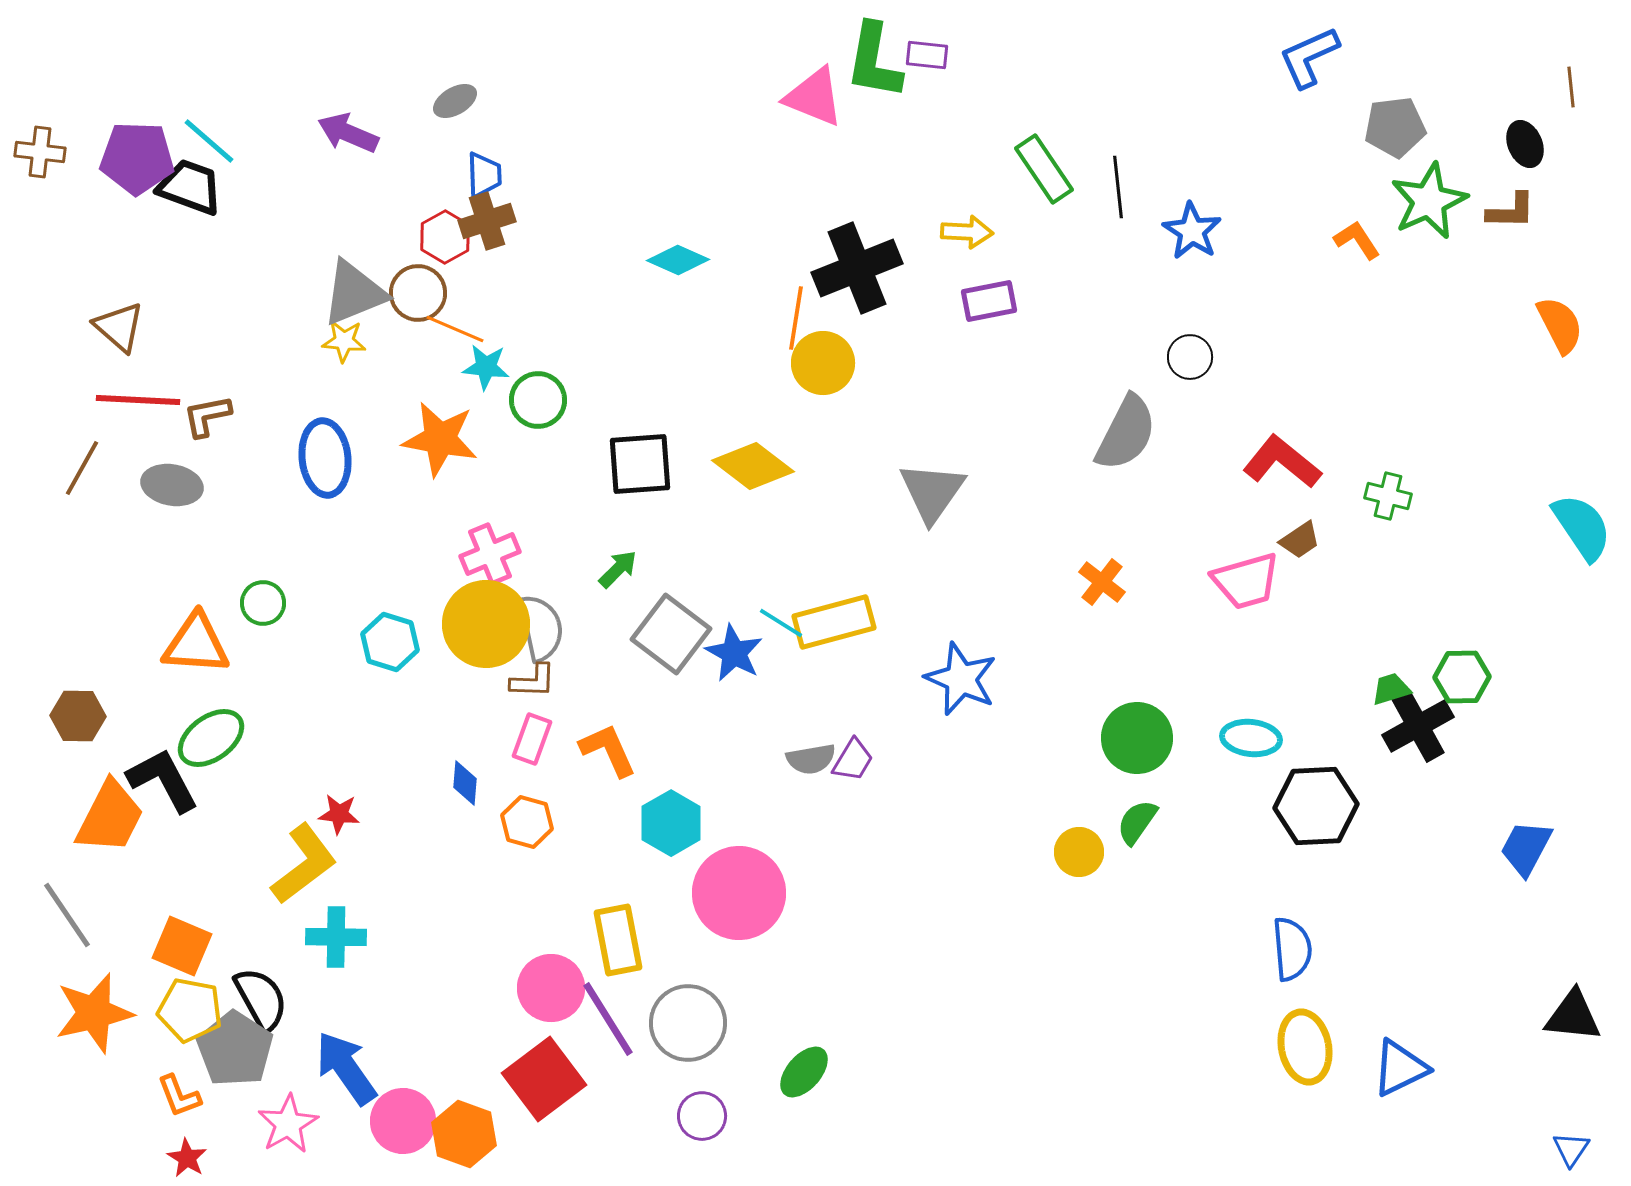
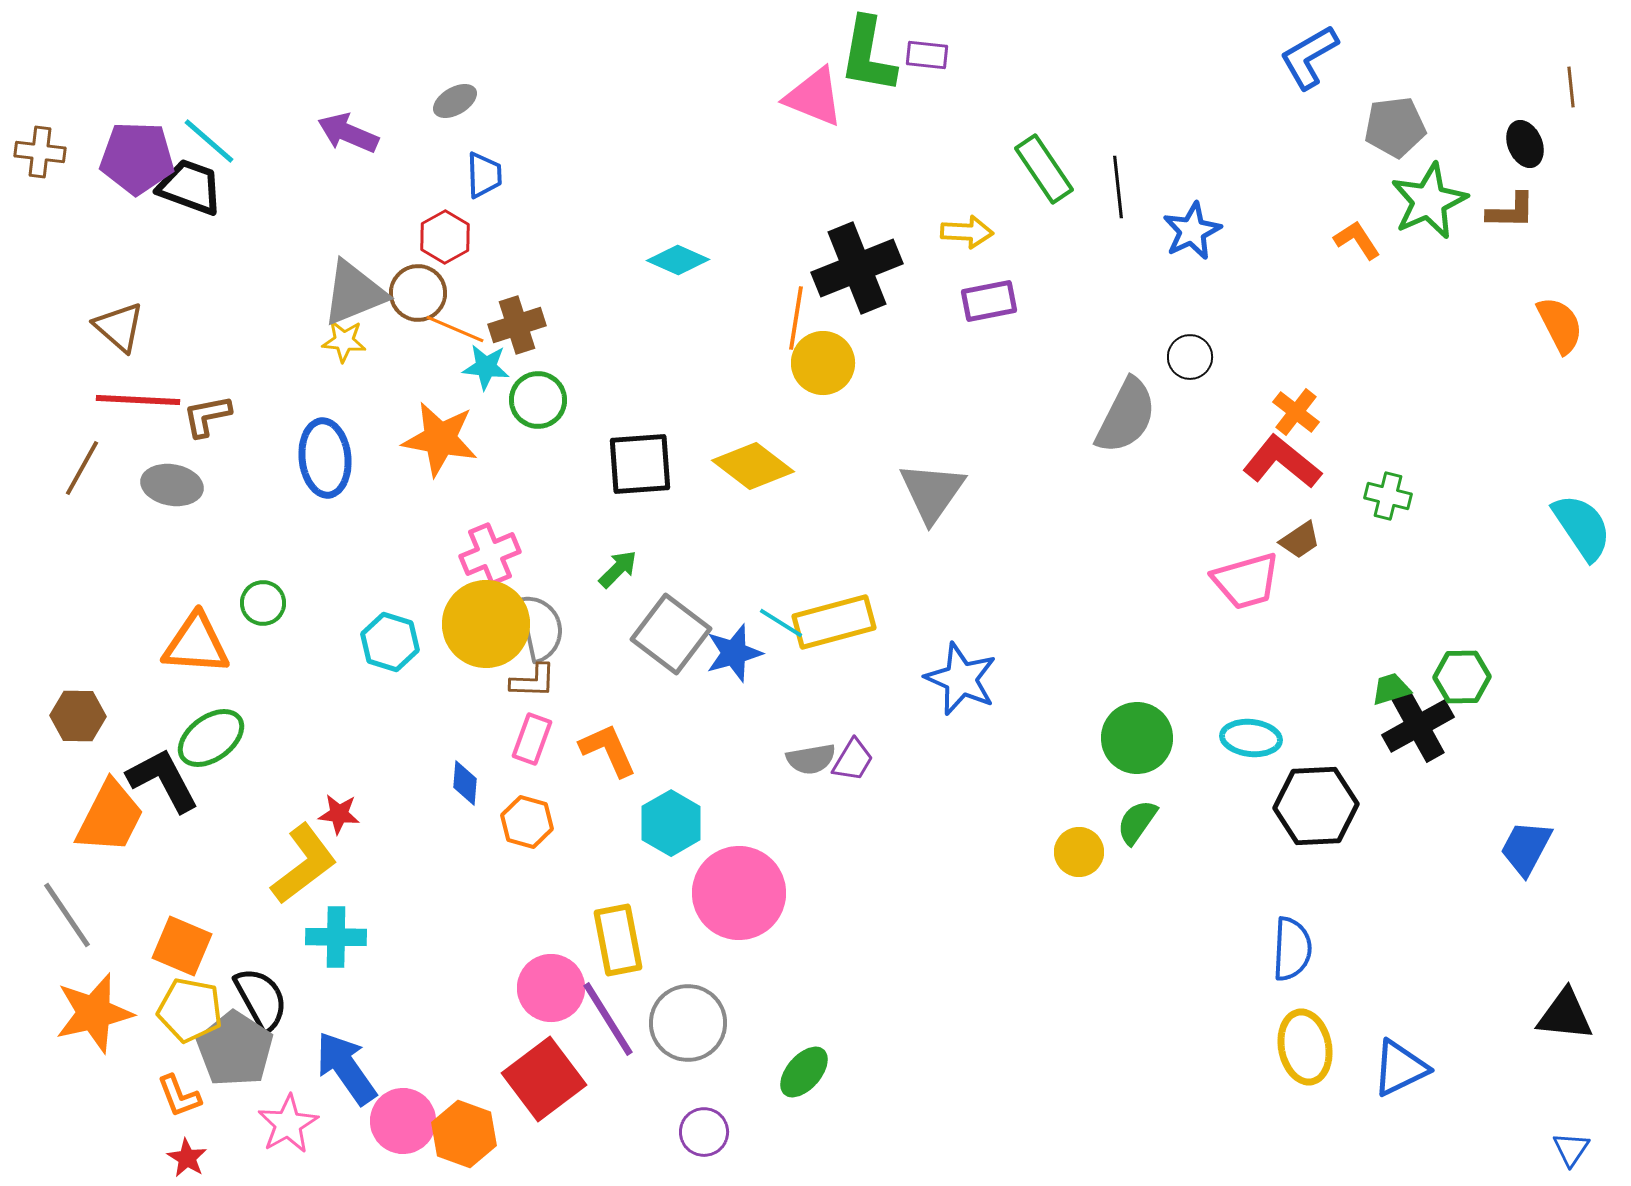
blue L-shape at (1309, 57): rotated 6 degrees counterclockwise
green L-shape at (874, 61): moved 6 px left, 6 px up
brown cross at (487, 221): moved 30 px right, 104 px down
blue star at (1192, 231): rotated 14 degrees clockwise
gray semicircle at (1126, 433): moved 17 px up
orange cross at (1102, 582): moved 194 px right, 170 px up
blue star at (734, 653): rotated 28 degrees clockwise
blue semicircle at (1292, 949): rotated 8 degrees clockwise
black triangle at (1573, 1016): moved 8 px left, 1 px up
purple circle at (702, 1116): moved 2 px right, 16 px down
